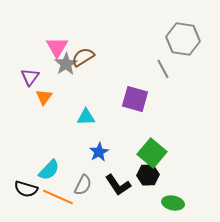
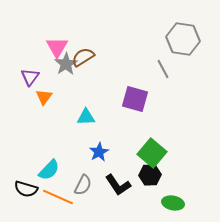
black hexagon: moved 2 px right
